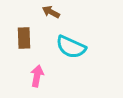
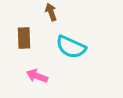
brown arrow: rotated 42 degrees clockwise
pink arrow: rotated 80 degrees counterclockwise
